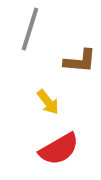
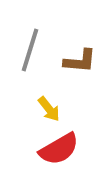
gray line: moved 21 px down
yellow arrow: moved 1 px right, 7 px down
